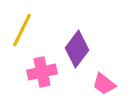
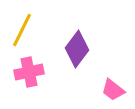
pink cross: moved 13 px left
pink trapezoid: moved 9 px right, 6 px down
